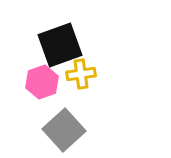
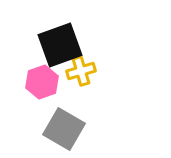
yellow cross: moved 3 px up; rotated 8 degrees counterclockwise
gray square: moved 1 px up; rotated 18 degrees counterclockwise
